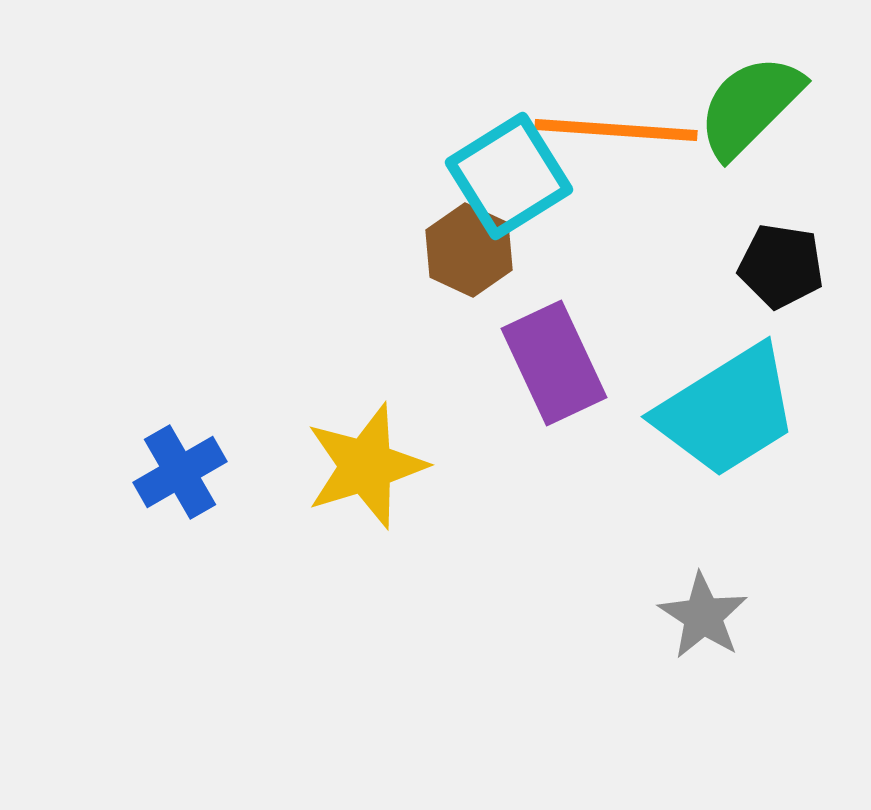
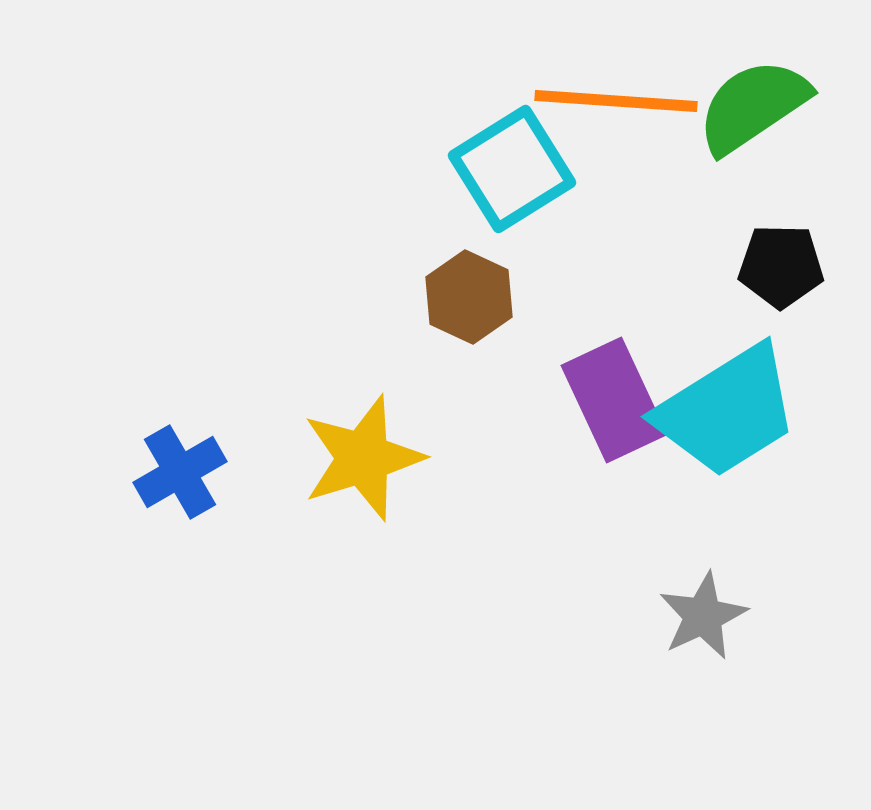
green semicircle: moved 3 px right; rotated 11 degrees clockwise
orange line: moved 29 px up
cyan square: moved 3 px right, 7 px up
brown hexagon: moved 47 px down
black pentagon: rotated 8 degrees counterclockwise
purple rectangle: moved 60 px right, 37 px down
yellow star: moved 3 px left, 8 px up
gray star: rotated 14 degrees clockwise
